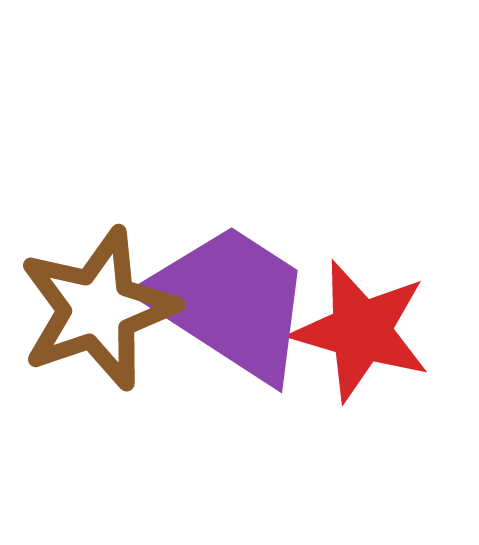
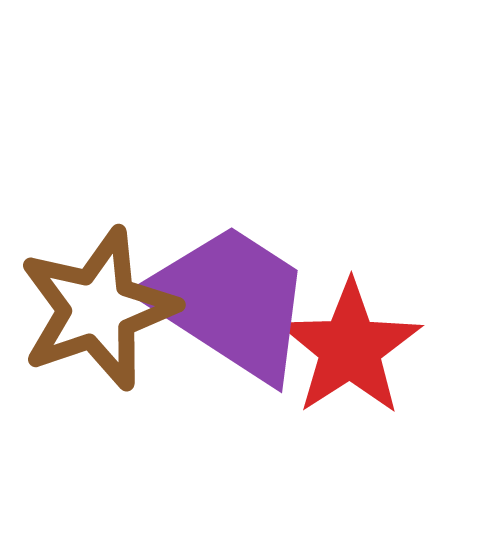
red star: moved 11 px left, 17 px down; rotated 23 degrees clockwise
